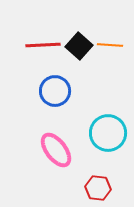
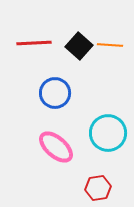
red line: moved 9 px left, 2 px up
blue circle: moved 2 px down
pink ellipse: moved 3 px up; rotated 12 degrees counterclockwise
red hexagon: rotated 15 degrees counterclockwise
